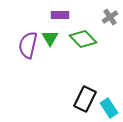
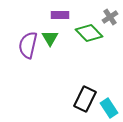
green diamond: moved 6 px right, 6 px up
